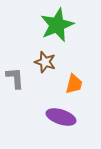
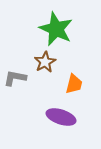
green star: moved 1 px left, 4 px down; rotated 24 degrees counterclockwise
brown star: rotated 25 degrees clockwise
gray L-shape: rotated 75 degrees counterclockwise
